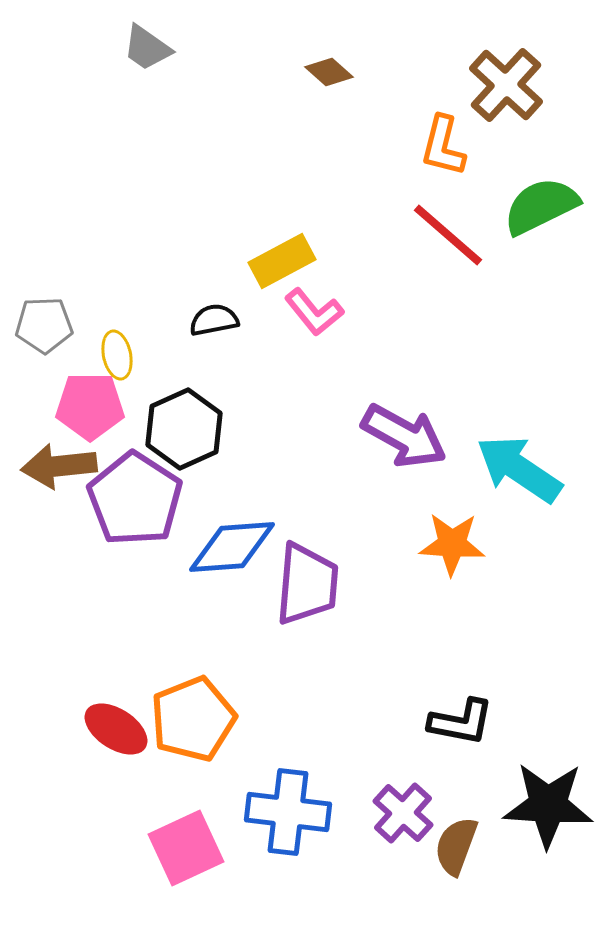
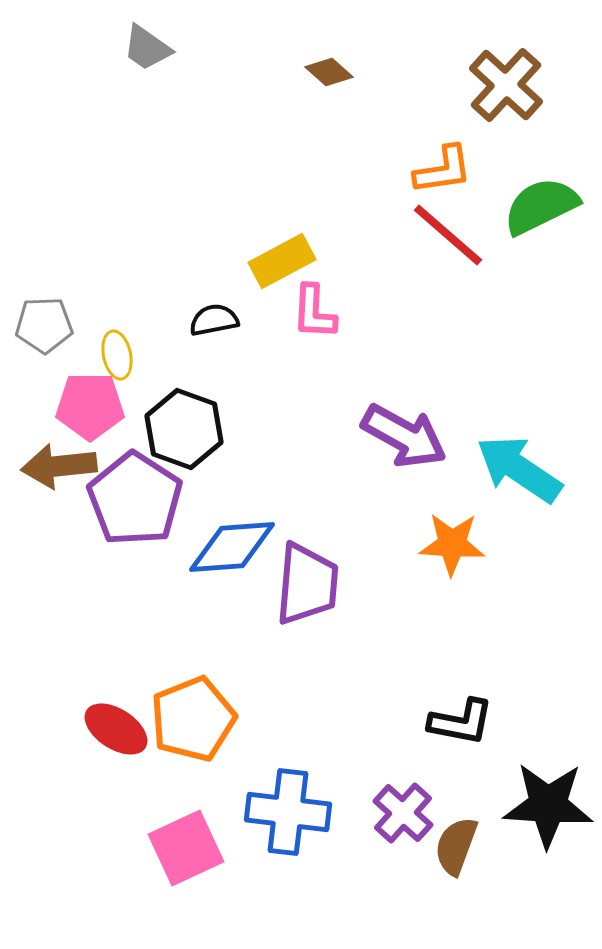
orange L-shape: moved 24 px down; rotated 112 degrees counterclockwise
pink L-shape: rotated 42 degrees clockwise
black hexagon: rotated 16 degrees counterclockwise
